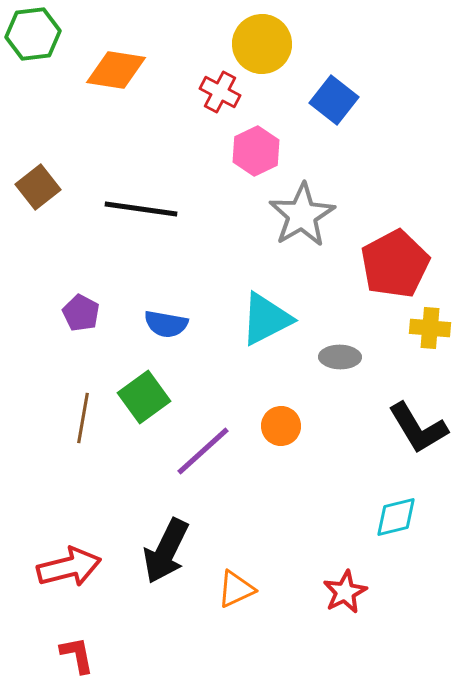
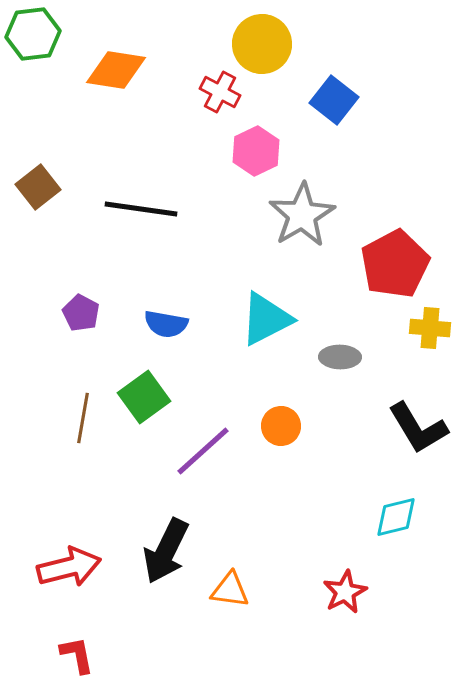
orange triangle: moved 6 px left, 1 px down; rotated 33 degrees clockwise
